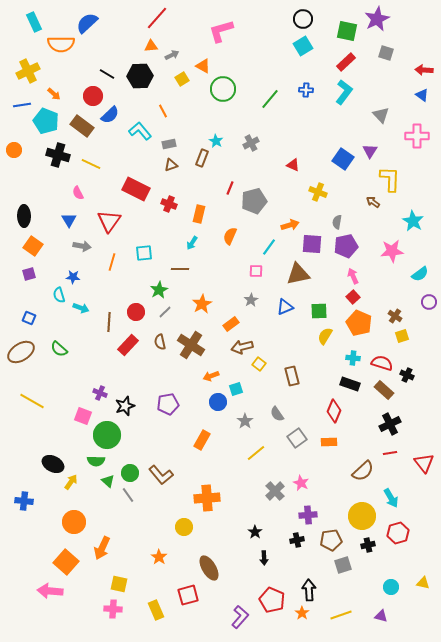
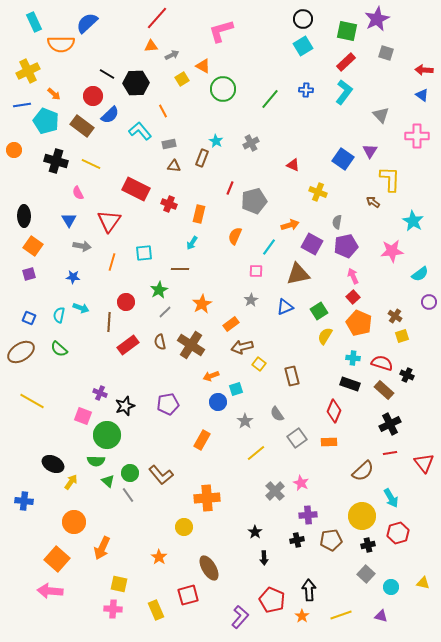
black hexagon at (140, 76): moved 4 px left, 7 px down
black cross at (58, 155): moved 2 px left, 6 px down
brown triangle at (171, 165): moved 3 px right, 1 px down; rotated 24 degrees clockwise
orange semicircle at (230, 236): moved 5 px right
purple square at (312, 244): rotated 25 degrees clockwise
cyan semicircle at (59, 295): moved 20 px down; rotated 28 degrees clockwise
green square at (319, 311): rotated 30 degrees counterclockwise
red circle at (136, 312): moved 10 px left, 10 px up
red rectangle at (128, 345): rotated 10 degrees clockwise
orange square at (66, 562): moved 9 px left, 3 px up
gray square at (343, 565): moved 23 px right, 9 px down; rotated 30 degrees counterclockwise
orange star at (302, 613): moved 3 px down
